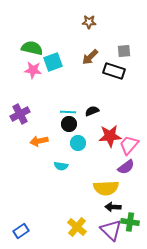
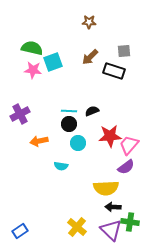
cyan line: moved 1 px right, 1 px up
blue rectangle: moved 1 px left
